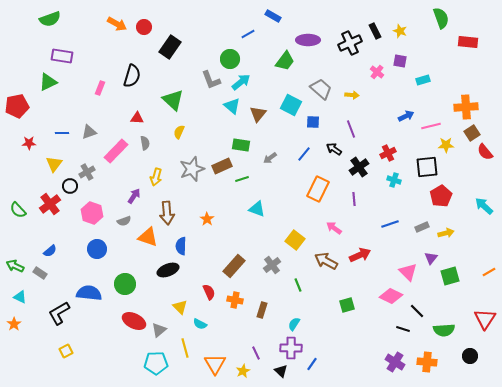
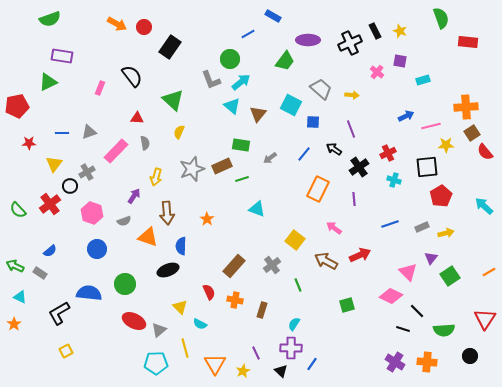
black semicircle at (132, 76): rotated 55 degrees counterclockwise
green square at (450, 276): rotated 18 degrees counterclockwise
